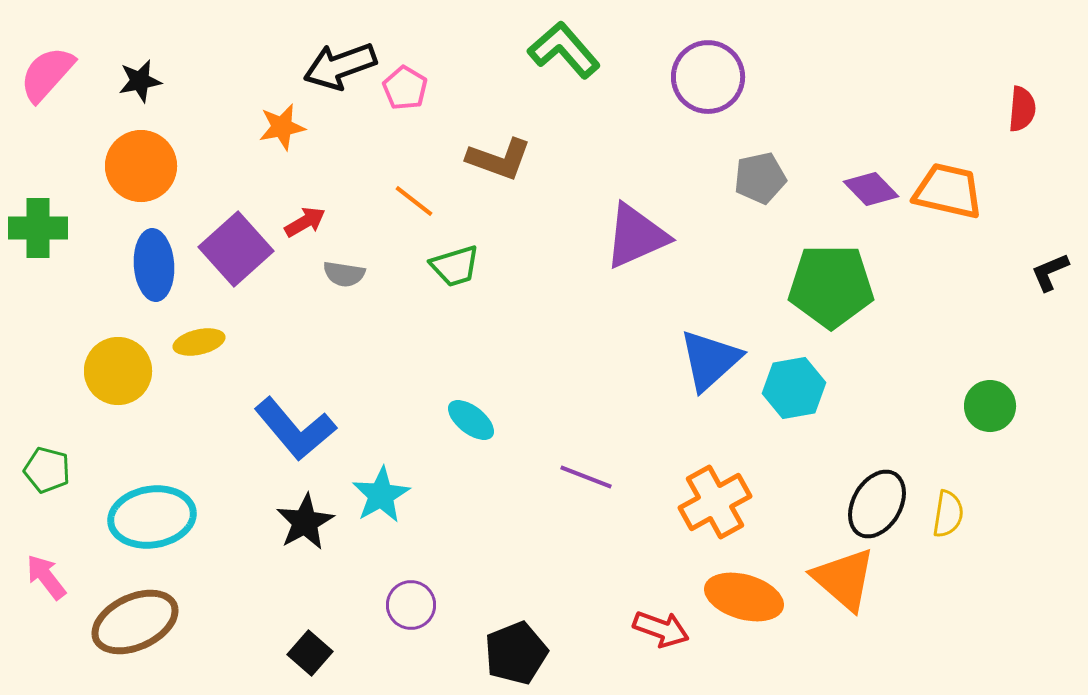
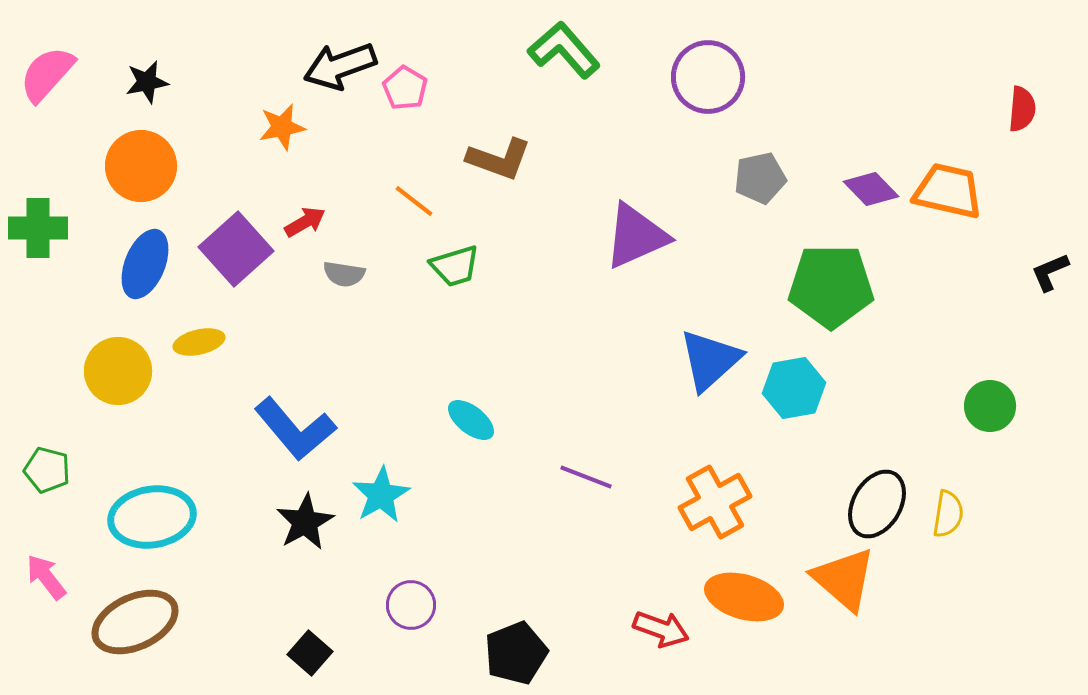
black star at (140, 81): moved 7 px right, 1 px down
blue ellipse at (154, 265): moved 9 px left, 1 px up; rotated 26 degrees clockwise
